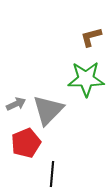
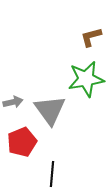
green star: rotated 9 degrees counterclockwise
gray arrow: moved 3 px left, 2 px up; rotated 12 degrees clockwise
gray triangle: moved 2 px right; rotated 20 degrees counterclockwise
red pentagon: moved 4 px left, 1 px up
